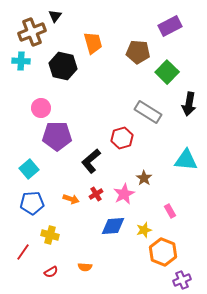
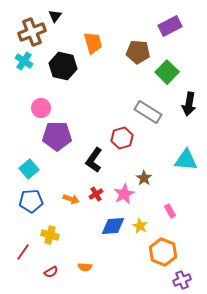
cyan cross: moved 3 px right; rotated 30 degrees clockwise
black L-shape: moved 3 px right, 1 px up; rotated 15 degrees counterclockwise
blue pentagon: moved 1 px left, 2 px up
yellow star: moved 4 px left, 4 px up; rotated 28 degrees counterclockwise
